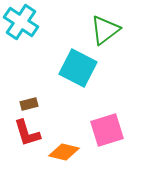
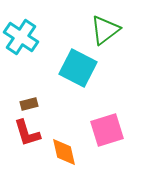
cyan cross: moved 15 px down
orange diamond: rotated 64 degrees clockwise
